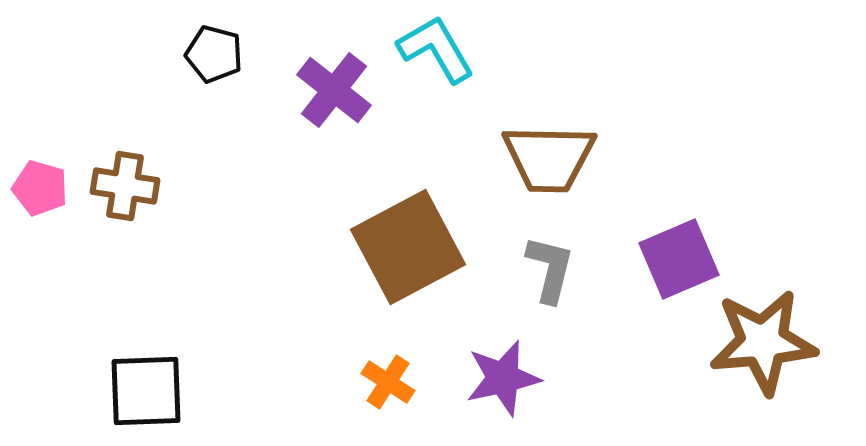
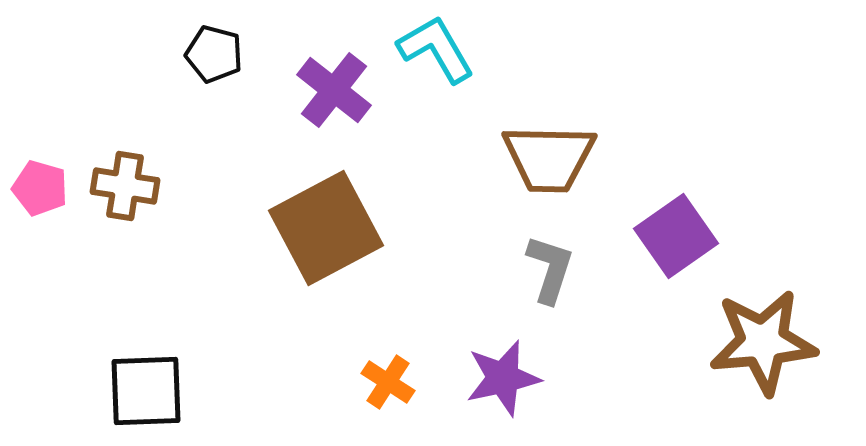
brown square: moved 82 px left, 19 px up
purple square: moved 3 px left, 23 px up; rotated 12 degrees counterclockwise
gray L-shape: rotated 4 degrees clockwise
